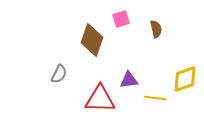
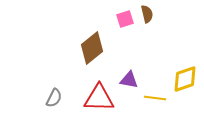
pink square: moved 4 px right
brown semicircle: moved 9 px left, 15 px up
brown diamond: moved 8 px down; rotated 32 degrees clockwise
gray semicircle: moved 5 px left, 24 px down
purple triangle: rotated 18 degrees clockwise
red triangle: moved 1 px left, 1 px up
